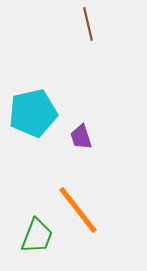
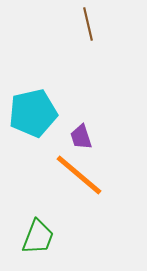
orange line: moved 1 px right, 35 px up; rotated 12 degrees counterclockwise
green trapezoid: moved 1 px right, 1 px down
